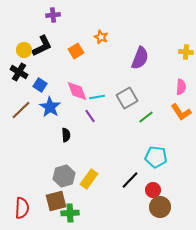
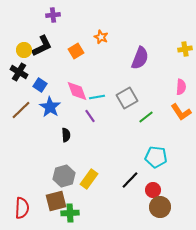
yellow cross: moved 1 px left, 3 px up; rotated 16 degrees counterclockwise
